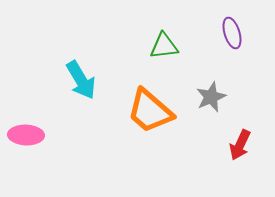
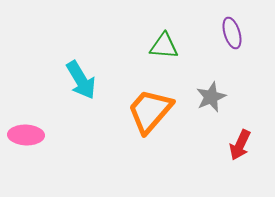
green triangle: rotated 12 degrees clockwise
orange trapezoid: rotated 90 degrees clockwise
